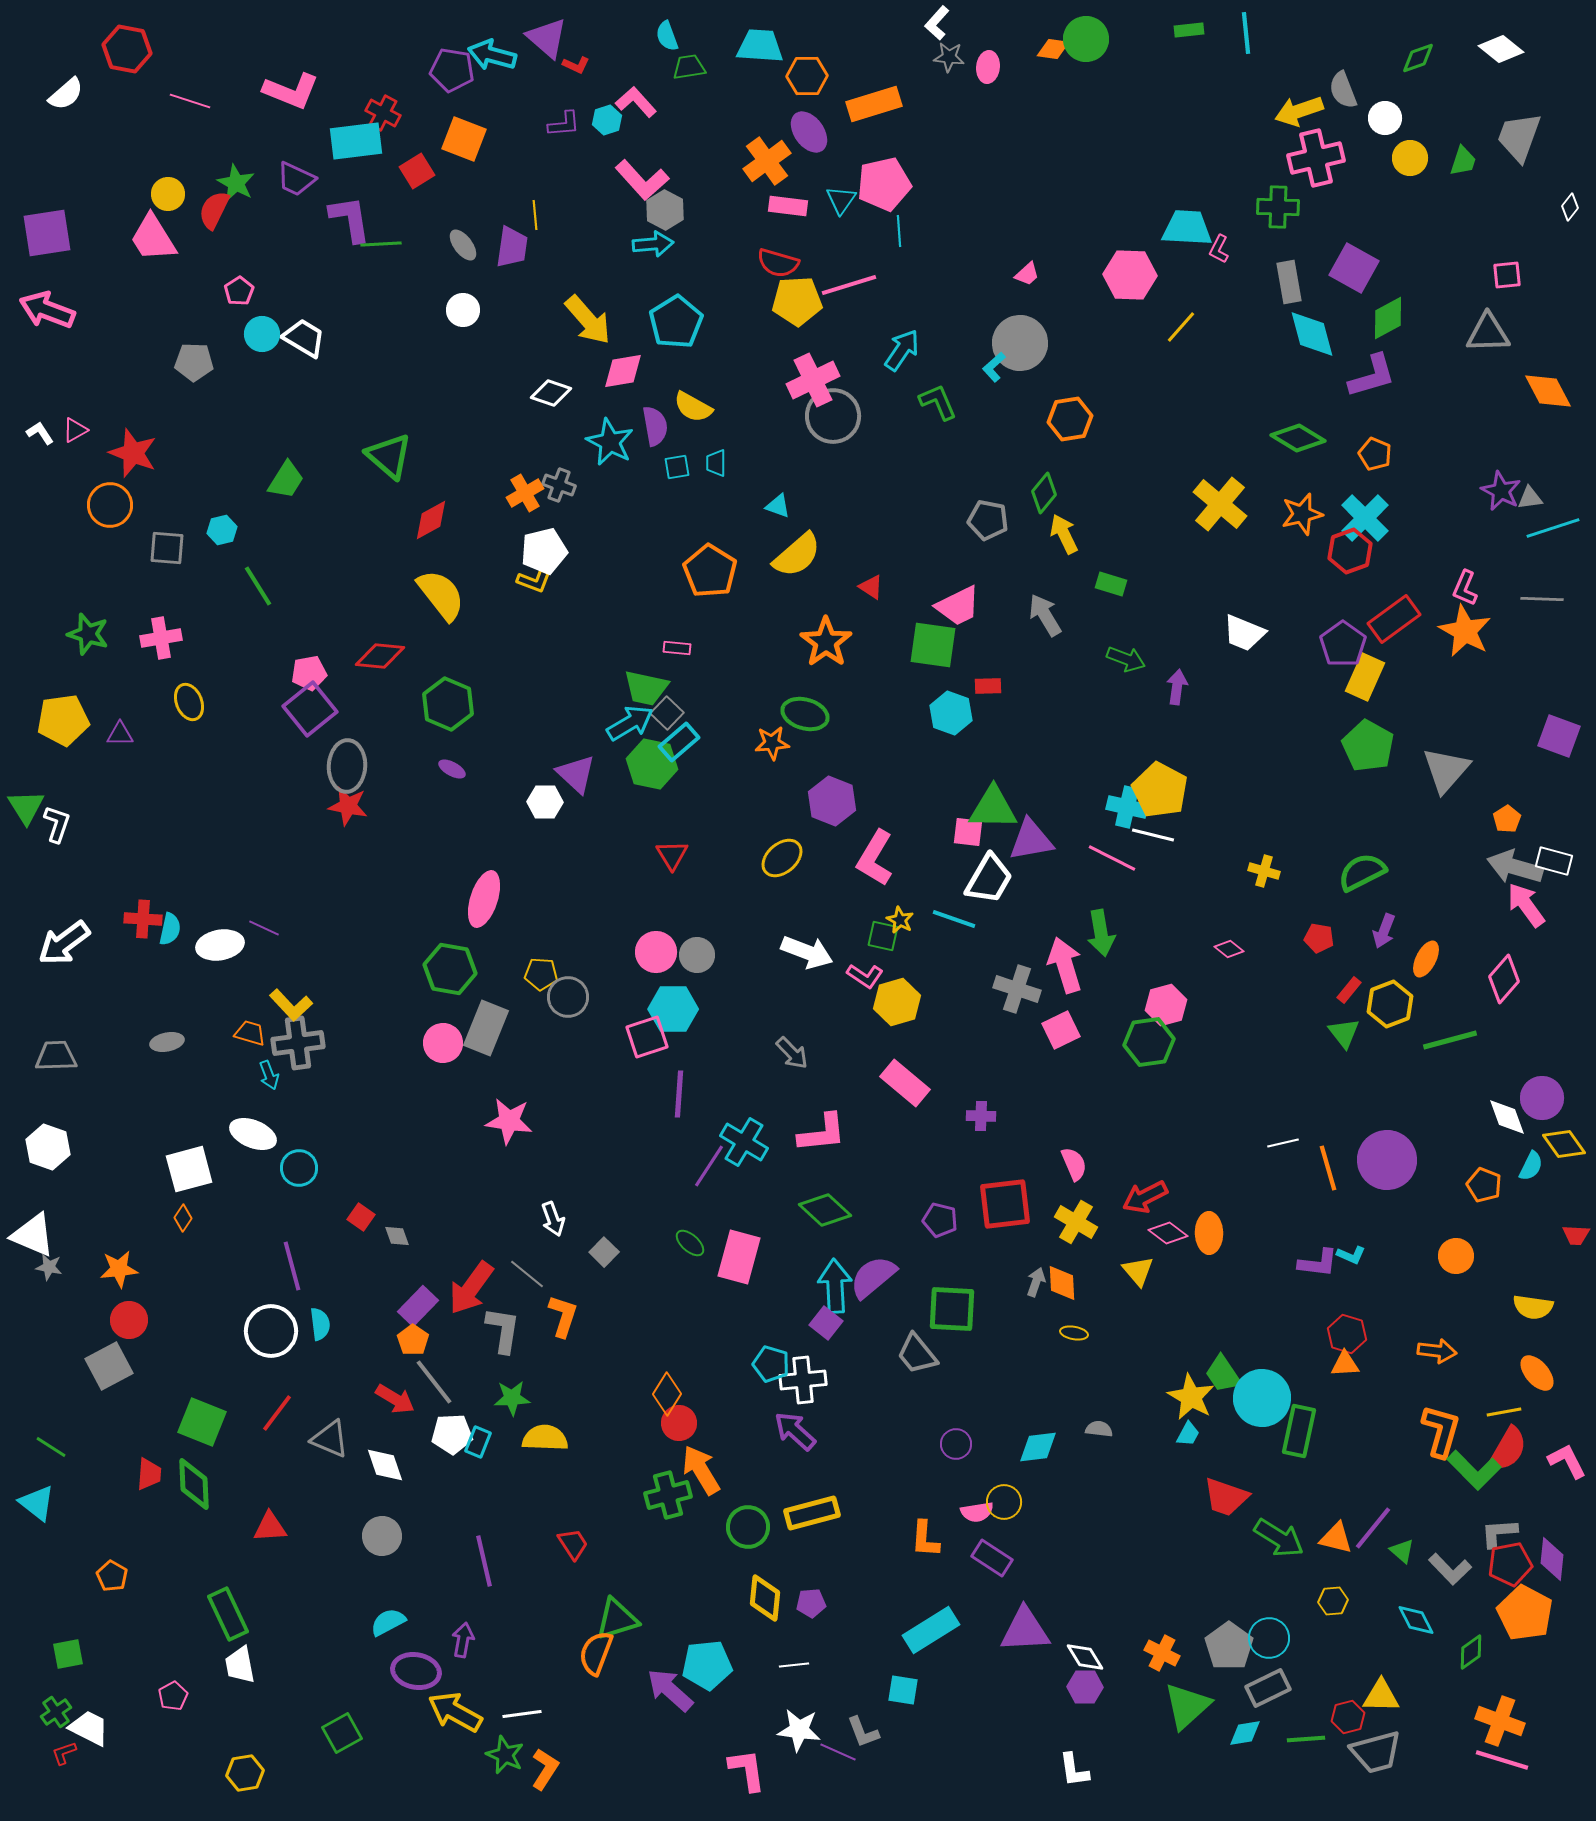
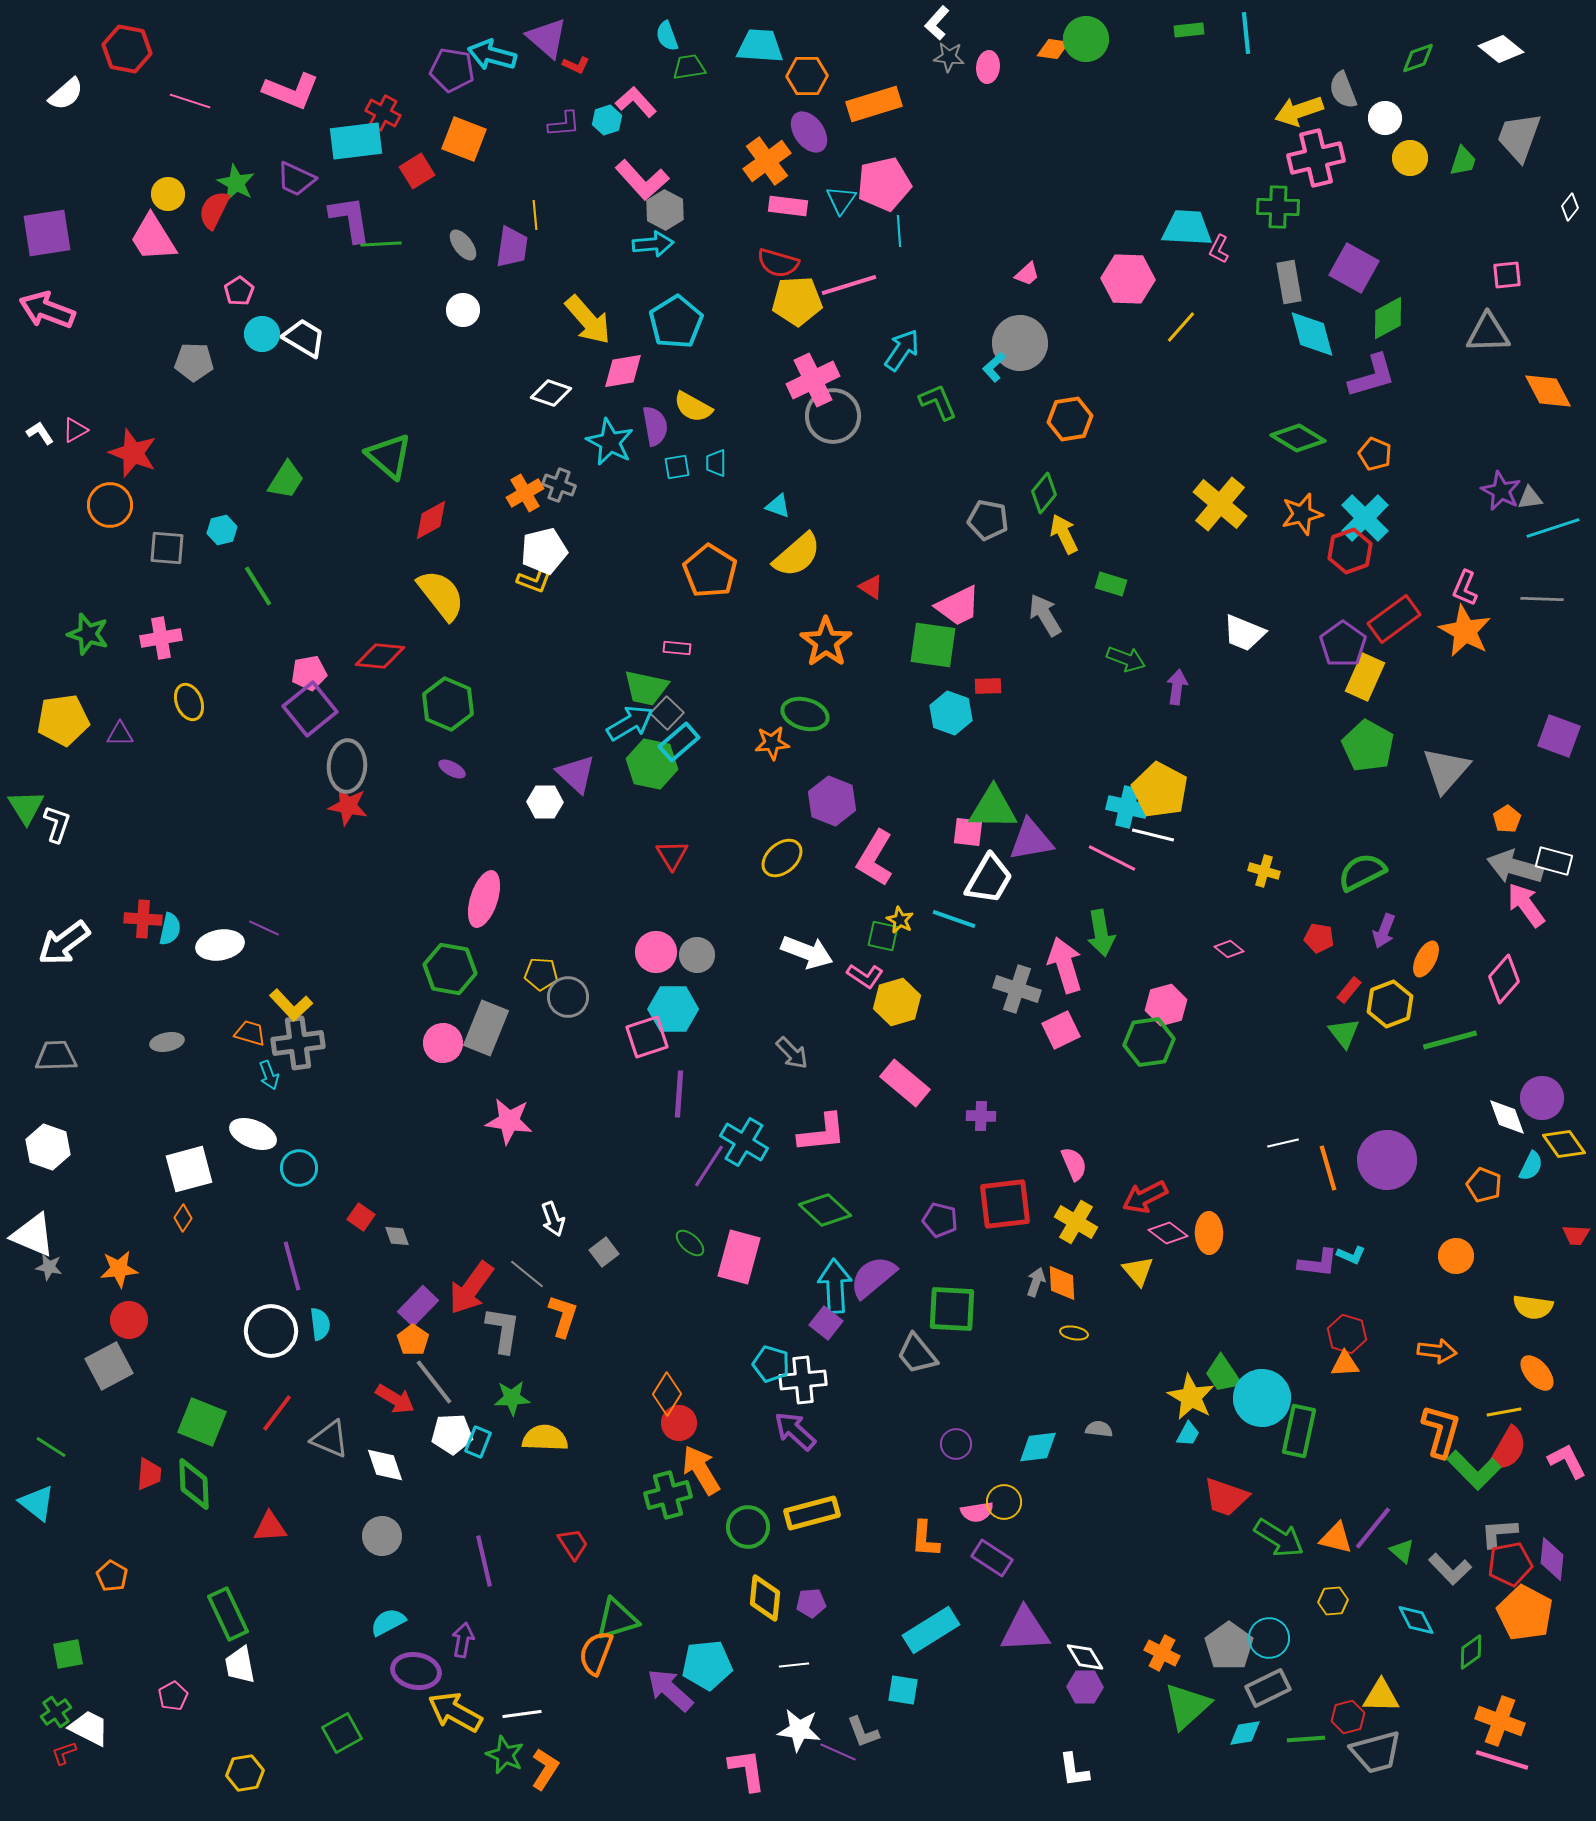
pink hexagon at (1130, 275): moved 2 px left, 4 px down
gray square at (604, 1252): rotated 8 degrees clockwise
